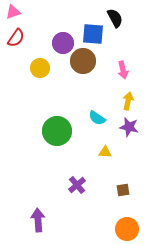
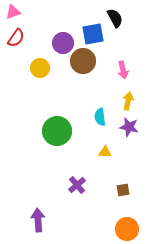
blue square: rotated 15 degrees counterclockwise
cyan semicircle: moved 3 px right, 1 px up; rotated 48 degrees clockwise
